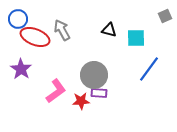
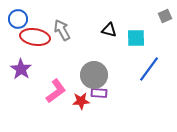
red ellipse: rotated 12 degrees counterclockwise
